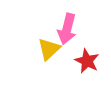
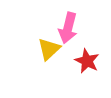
pink arrow: moved 1 px right, 1 px up
